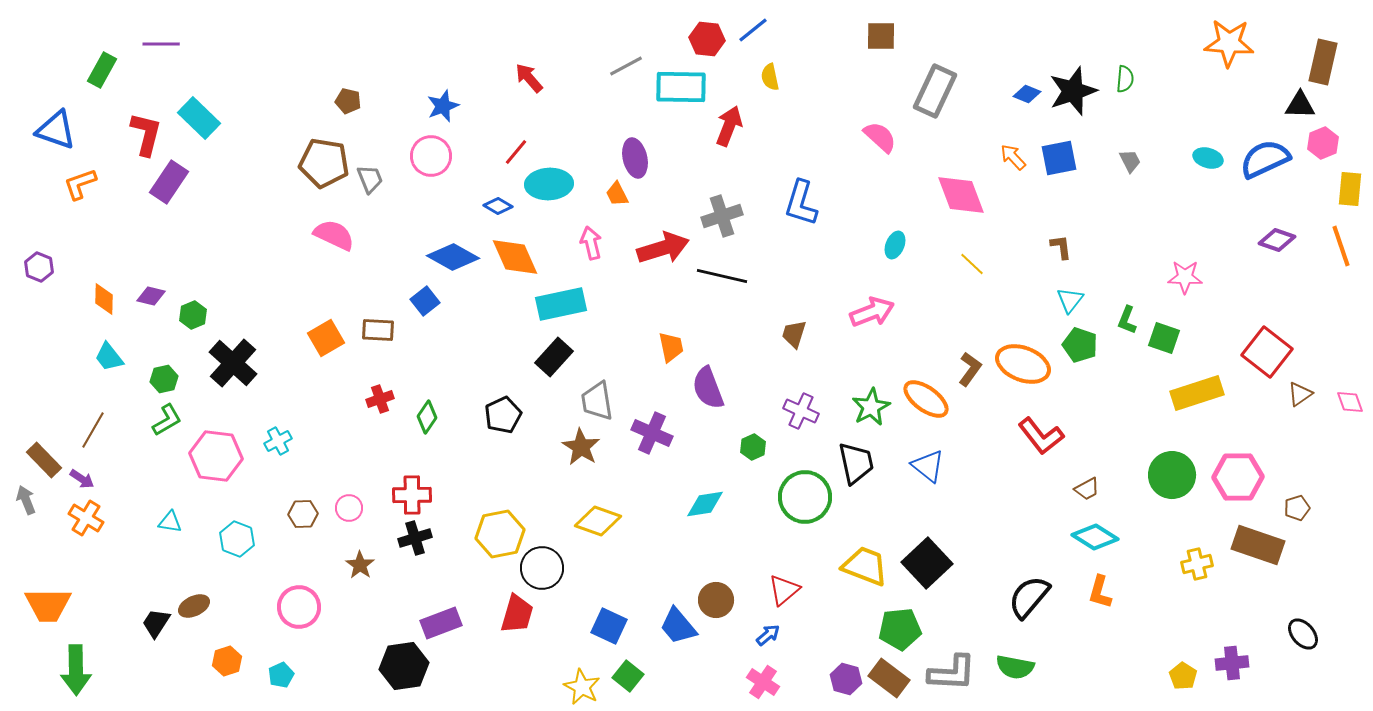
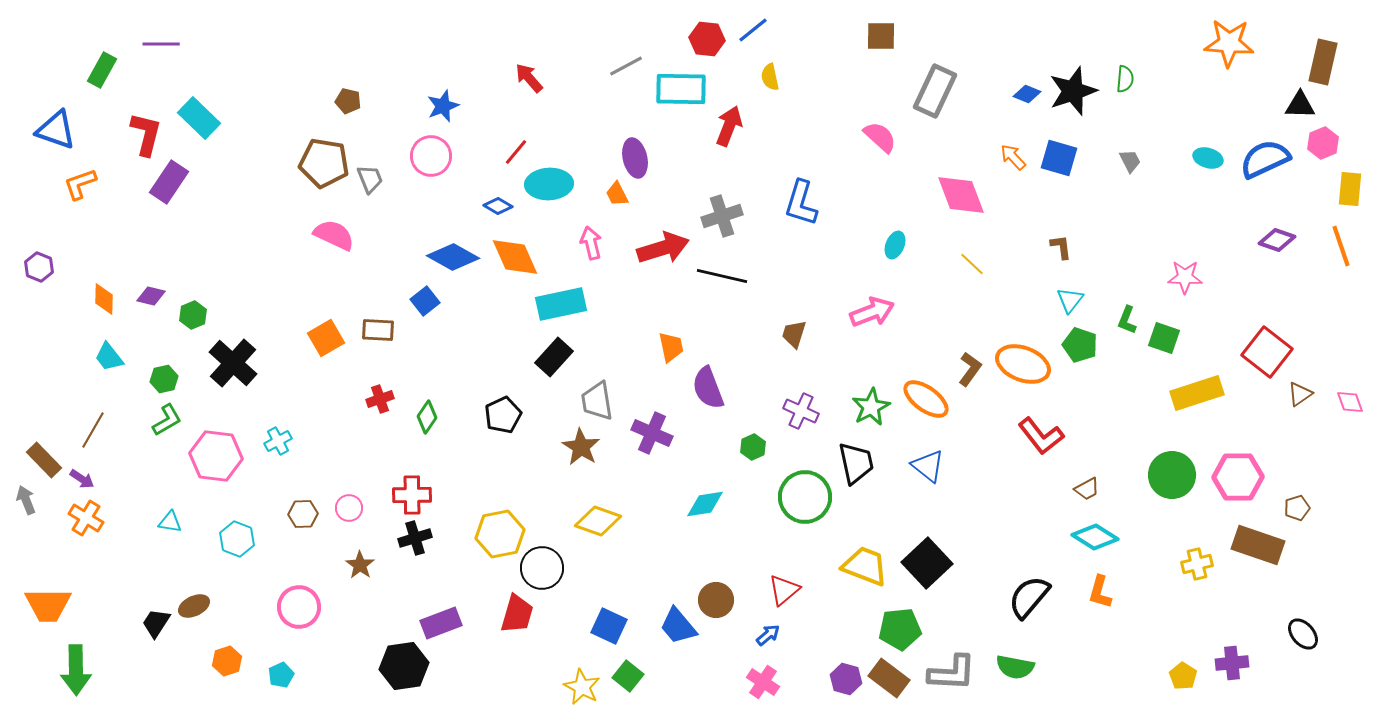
cyan rectangle at (681, 87): moved 2 px down
blue square at (1059, 158): rotated 27 degrees clockwise
